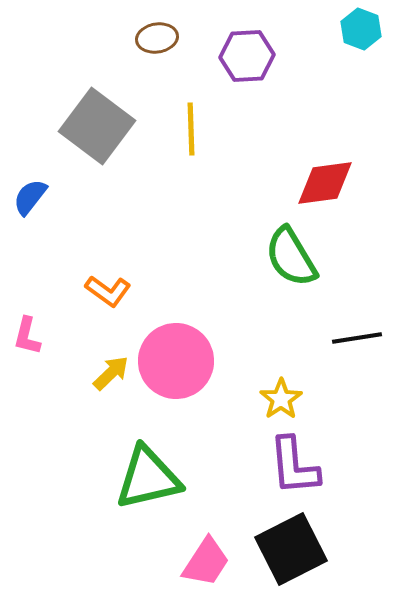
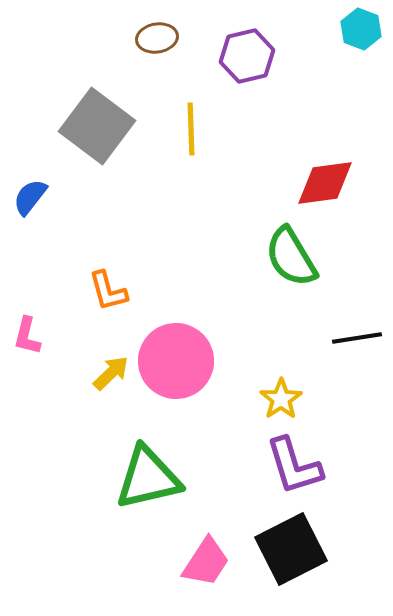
purple hexagon: rotated 10 degrees counterclockwise
orange L-shape: rotated 39 degrees clockwise
purple L-shape: rotated 12 degrees counterclockwise
